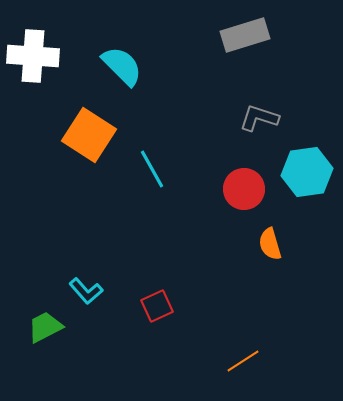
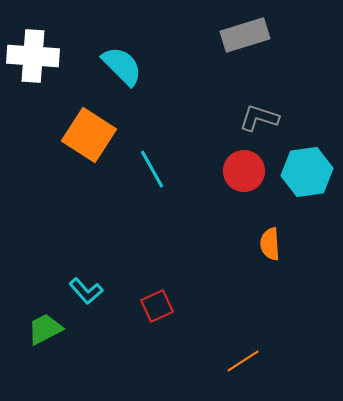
red circle: moved 18 px up
orange semicircle: rotated 12 degrees clockwise
green trapezoid: moved 2 px down
